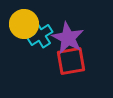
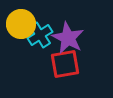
yellow circle: moved 3 px left
red square: moved 6 px left, 3 px down
